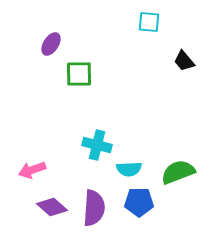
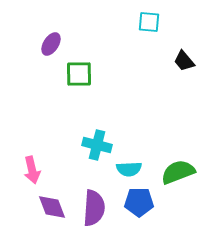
pink arrow: rotated 84 degrees counterclockwise
purple diamond: rotated 28 degrees clockwise
